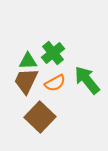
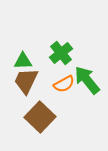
green cross: moved 8 px right
green triangle: moved 5 px left
orange semicircle: moved 9 px right, 1 px down
